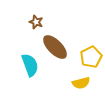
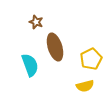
brown ellipse: rotated 28 degrees clockwise
yellow pentagon: moved 2 px down
yellow semicircle: moved 4 px right, 3 px down
